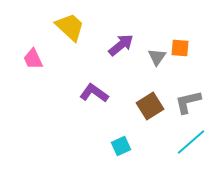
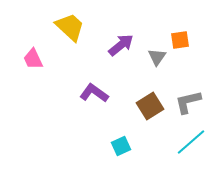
orange square: moved 8 px up; rotated 12 degrees counterclockwise
